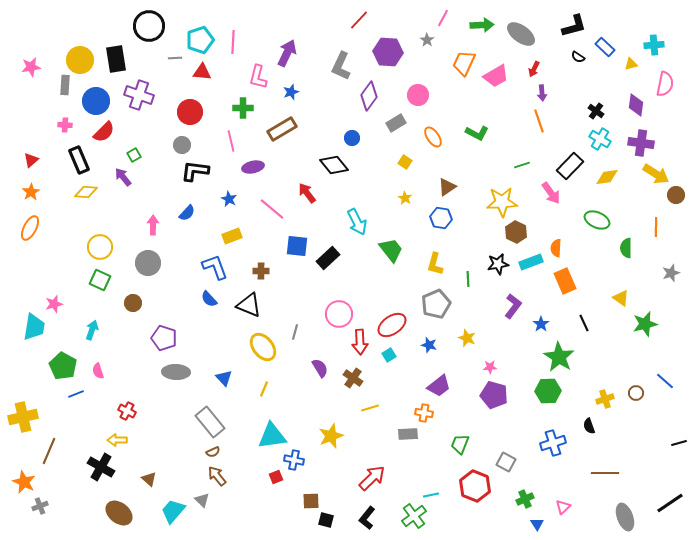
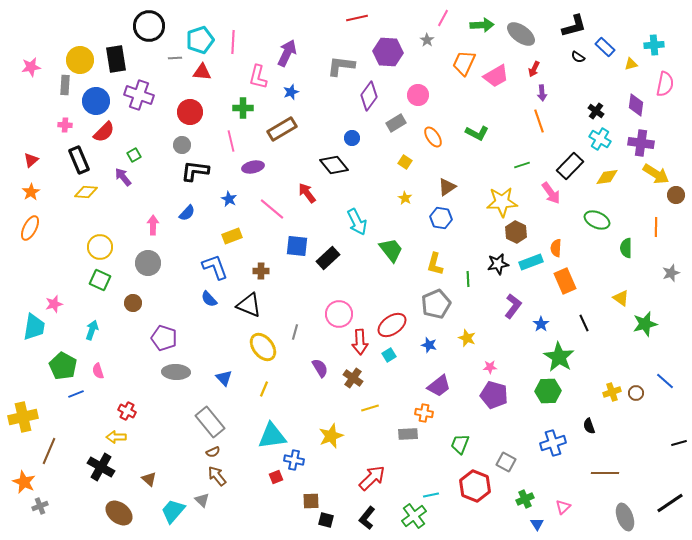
red line at (359, 20): moved 2 px left, 2 px up; rotated 35 degrees clockwise
gray L-shape at (341, 66): rotated 72 degrees clockwise
yellow cross at (605, 399): moved 7 px right, 7 px up
yellow arrow at (117, 440): moved 1 px left, 3 px up
